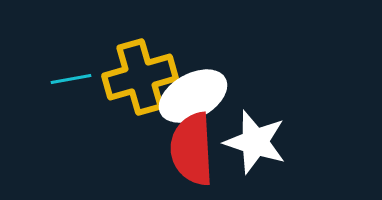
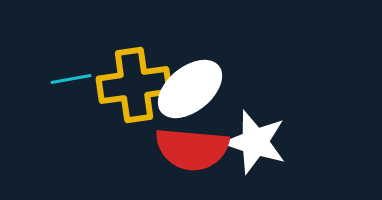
yellow cross: moved 6 px left, 8 px down; rotated 8 degrees clockwise
white ellipse: moved 3 px left, 7 px up; rotated 10 degrees counterclockwise
red semicircle: rotated 82 degrees counterclockwise
